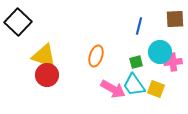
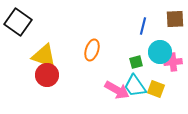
black square: rotated 8 degrees counterclockwise
blue line: moved 4 px right
orange ellipse: moved 4 px left, 6 px up
cyan trapezoid: moved 1 px right, 1 px down
pink arrow: moved 4 px right, 1 px down
